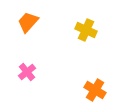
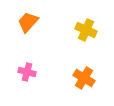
pink cross: rotated 36 degrees counterclockwise
orange cross: moved 11 px left, 12 px up
